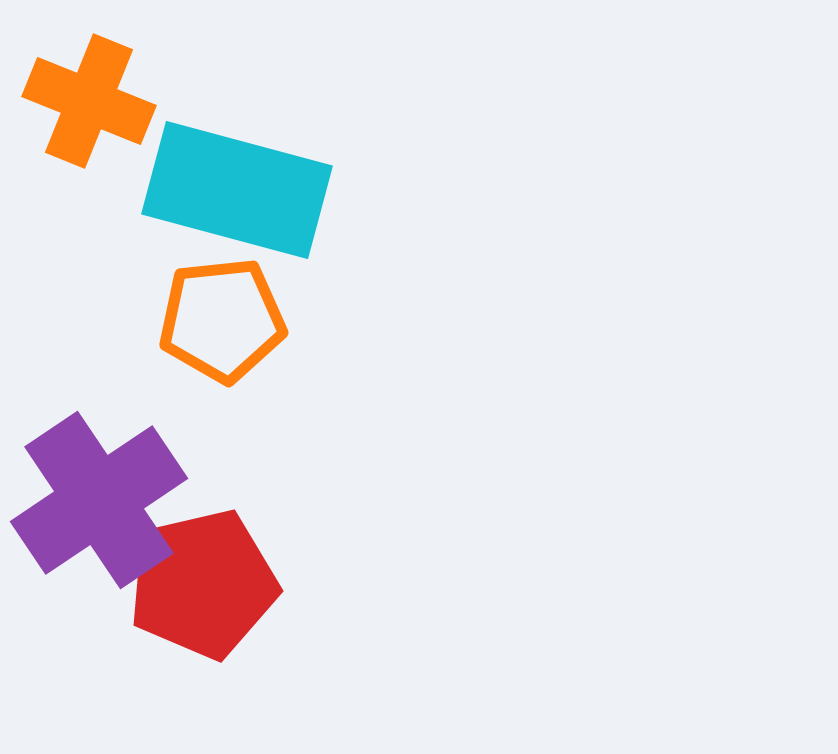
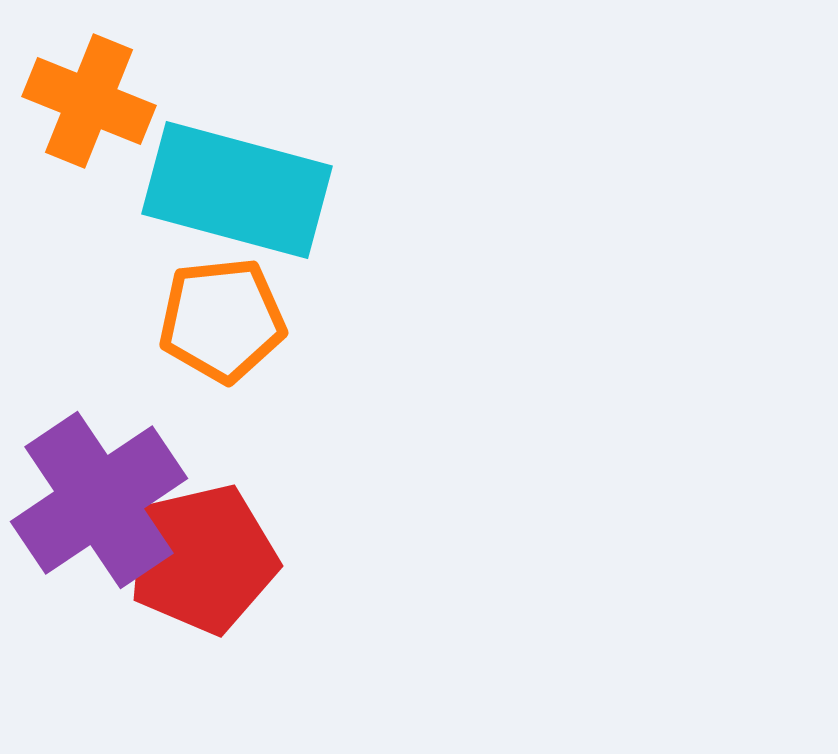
red pentagon: moved 25 px up
